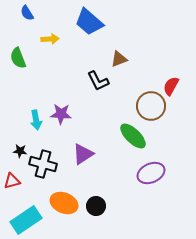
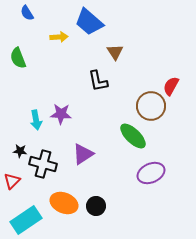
yellow arrow: moved 9 px right, 2 px up
brown triangle: moved 4 px left, 7 px up; rotated 42 degrees counterclockwise
black L-shape: rotated 15 degrees clockwise
red triangle: rotated 30 degrees counterclockwise
